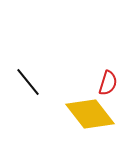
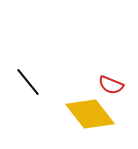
red semicircle: moved 3 px right, 2 px down; rotated 95 degrees clockwise
